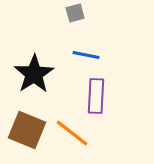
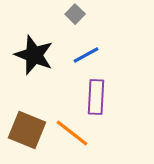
gray square: moved 1 px down; rotated 30 degrees counterclockwise
blue line: rotated 40 degrees counterclockwise
black star: moved 19 px up; rotated 18 degrees counterclockwise
purple rectangle: moved 1 px down
